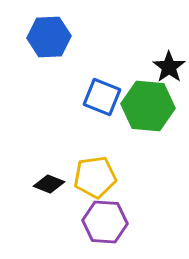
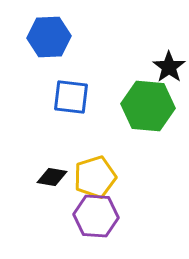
blue square: moved 31 px left; rotated 15 degrees counterclockwise
yellow pentagon: rotated 9 degrees counterclockwise
black diamond: moved 3 px right, 7 px up; rotated 12 degrees counterclockwise
purple hexagon: moved 9 px left, 6 px up
